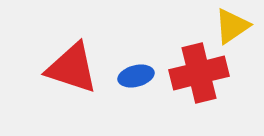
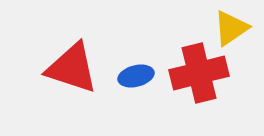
yellow triangle: moved 1 px left, 2 px down
